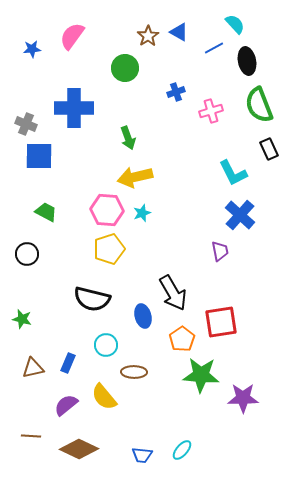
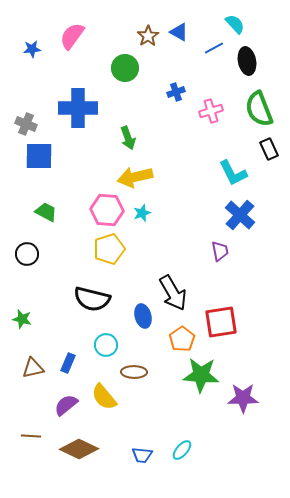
green semicircle at (259, 105): moved 4 px down
blue cross at (74, 108): moved 4 px right
